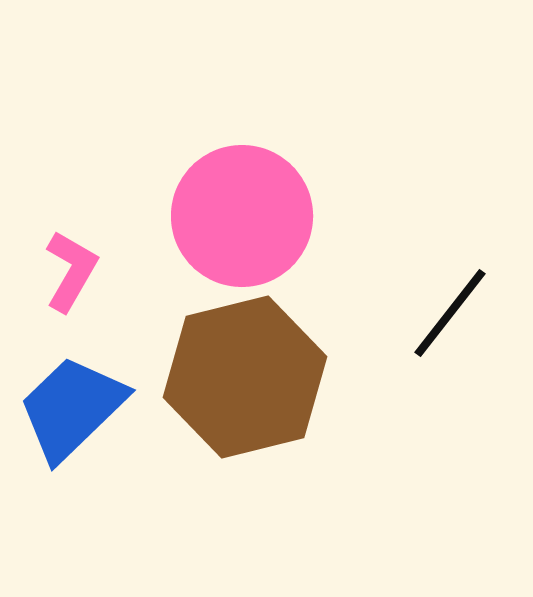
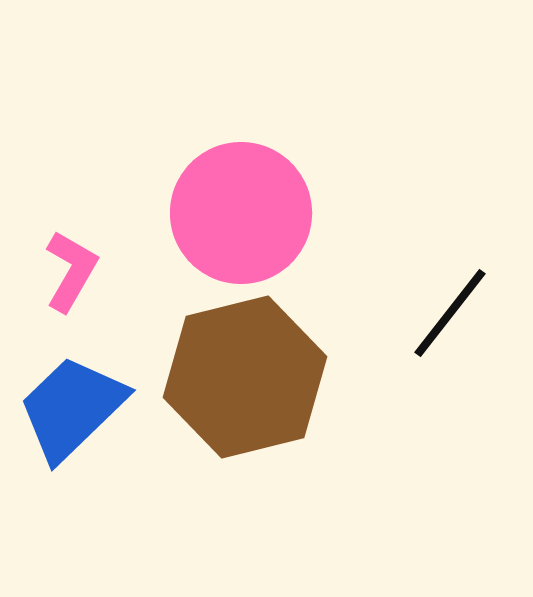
pink circle: moved 1 px left, 3 px up
